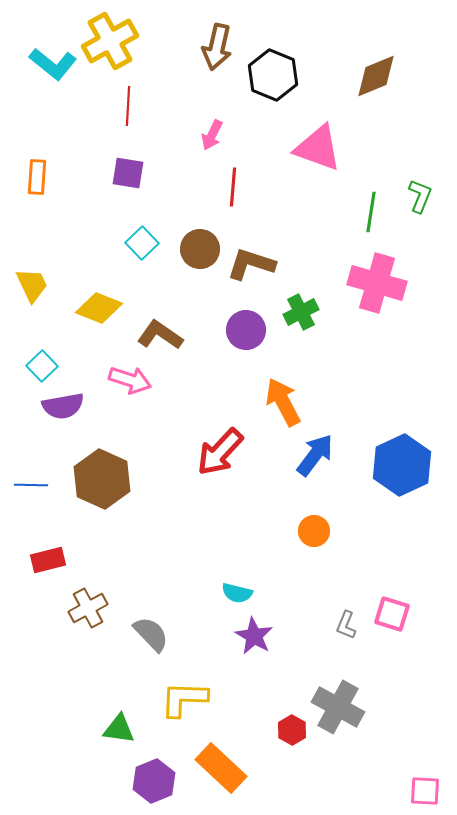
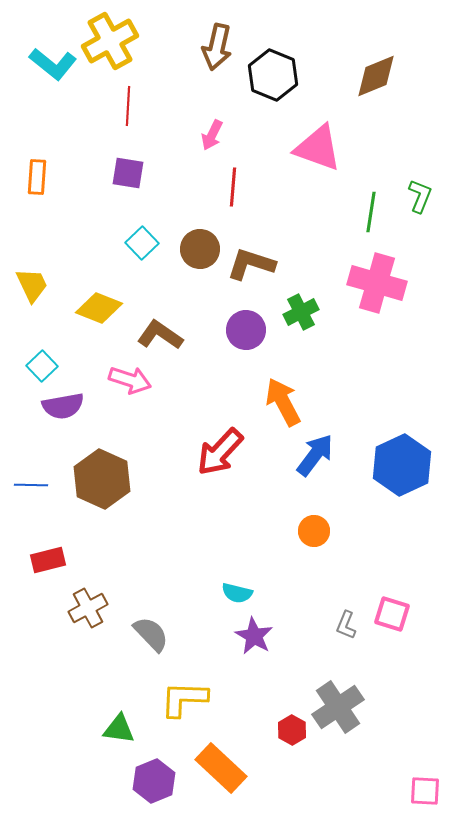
gray cross at (338, 707): rotated 27 degrees clockwise
